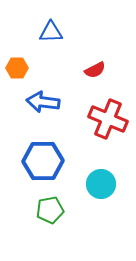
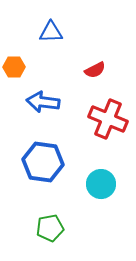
orange hexagon: moved 3 px left, 1 px up
blue hexagon: moved 1 px down; rotated 9 degrees clockwise
green pentagon: moved 18 px down
